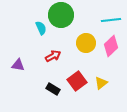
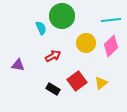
green circle: moved 1 px right, 1 px down
